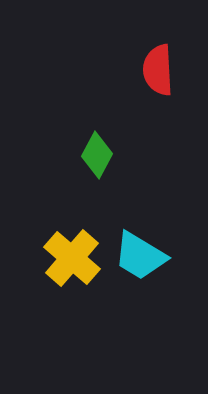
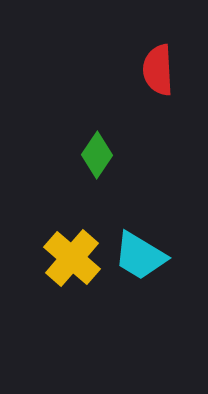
green diamond: rotated 6 degrees clockwise
